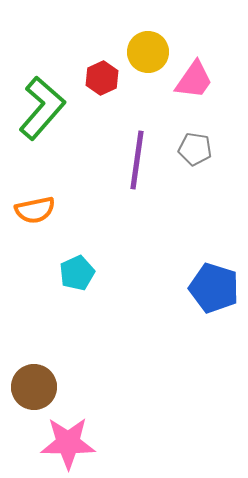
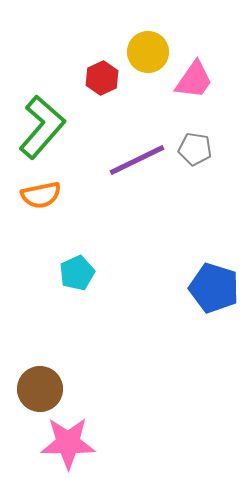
green L-shape: moved 19 px down
purple line: rotated 56 degrees clockwise
orange semicircle: moved 6 px right, 15 px up
brown circle: moved 6 px right, 2 px down
